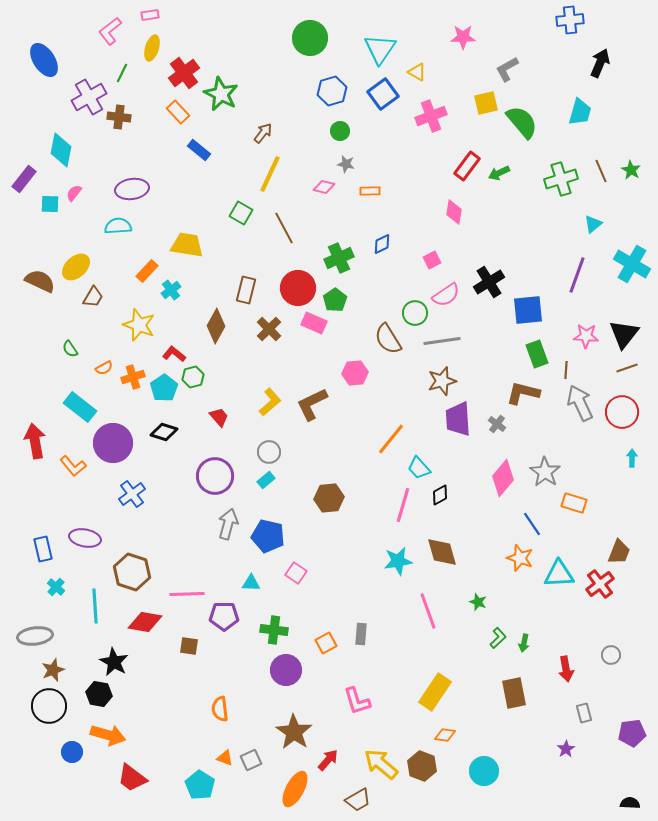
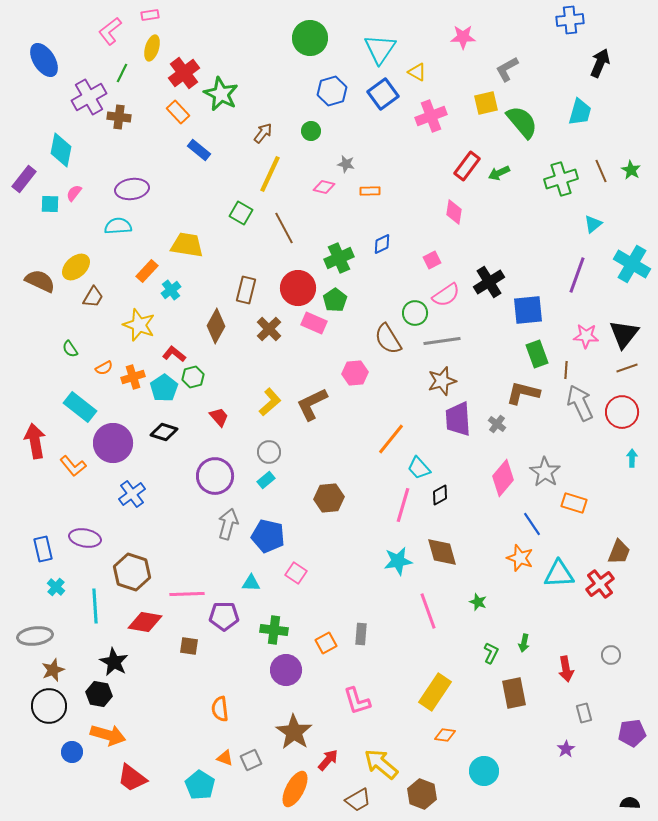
green circle at (340, 131): moved 29 px left
green L-shape at (498, 638): moved 7 px left, 15 px down; rotated 20 degrees counterclockwise
brown hexagon at (422, 766): moved 28 px down
